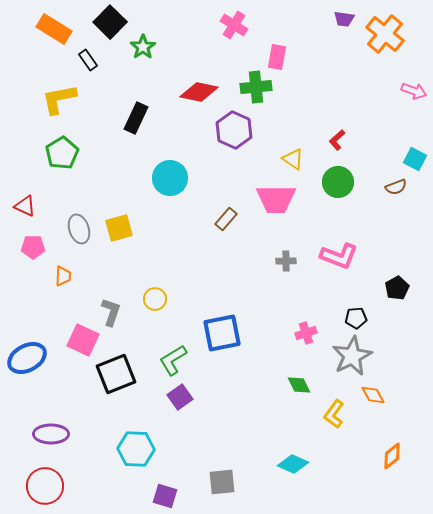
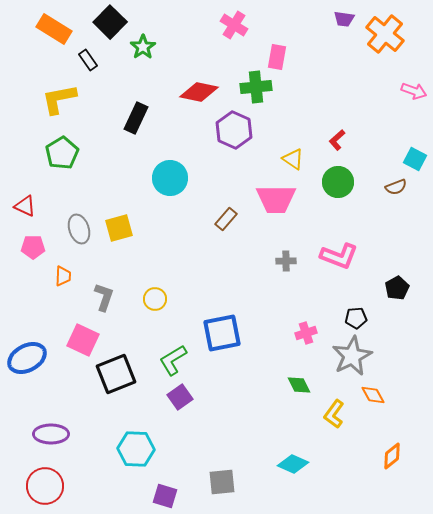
gray L-shape at (111, 312): moved 7 px left, 15 px up
